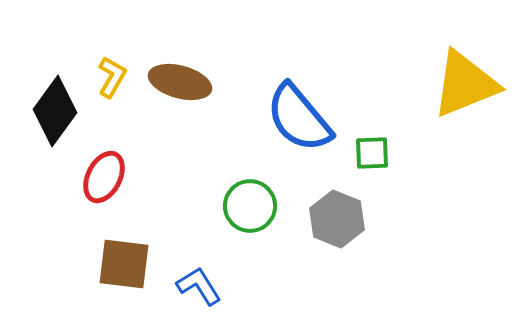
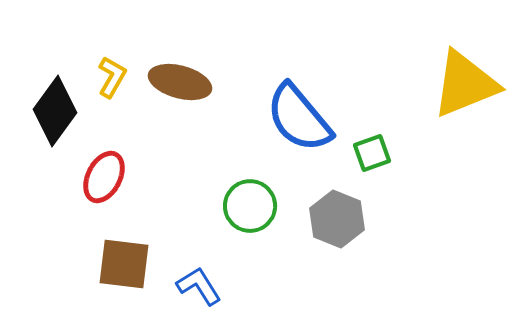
green square: rotated 18 degrees counterclockwise
